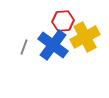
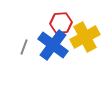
red hexagon: moved 2 px left, 2 px down
